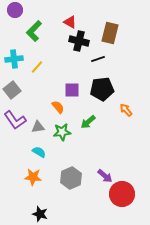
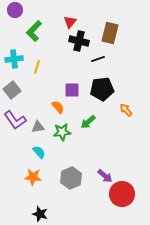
red triangle: rotated 40 degrees clockwise
yellow line: rotated 24 degrees counterclockwise
cyan semicircle: rotated 16 degrees clockwise
